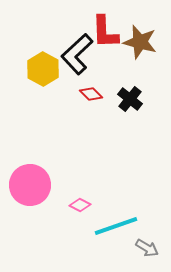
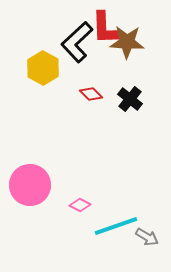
red L-shape: moved 4 px up
brown star: moved 13 px left; rotated 12 degrees counterclockwise
black L-shape: moved 12 px up
yellow hexagon: moved 1 px up
gray arrow: moved 11 px up
